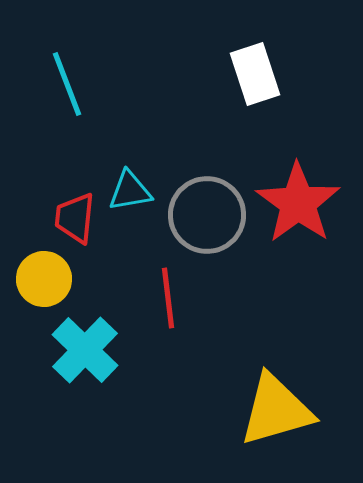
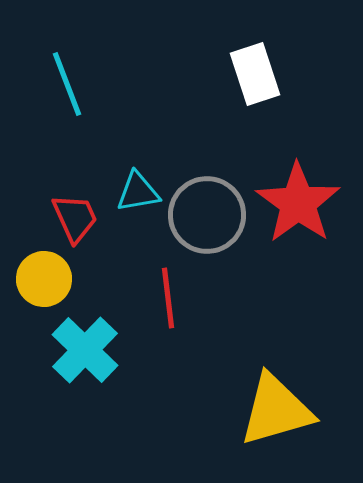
cyan triangle: moved 8 px right, 1 px down
red trapezoid: rotated 150 degrees clockwise
